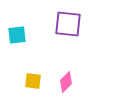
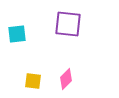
cyan square: moved 1 px up
pink diamond: moved 3 px up
